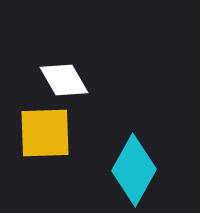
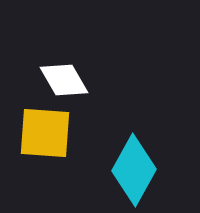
yellow square: rotated 6 degrees clockwise
